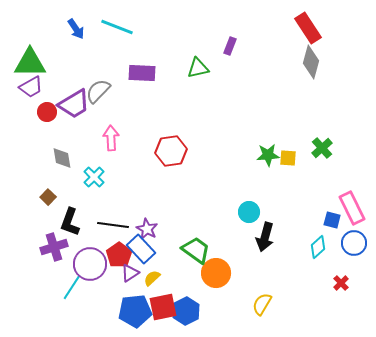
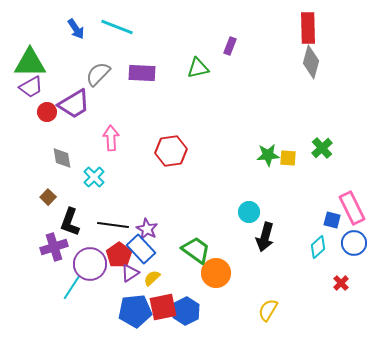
red rectangle at (308, 28): rotated 32 degrees clockwise
gray semicircle at (98, 91): moved 17 px up
yellow semicircle at (262, 304): moved 6 px right, 6 px down
